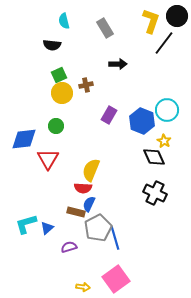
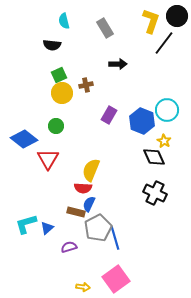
blue diamond: rotated 44 degrees clockwise
